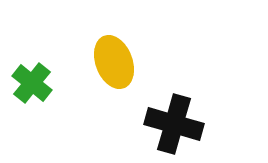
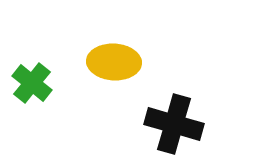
yellow ellipse: rotated 66 degrees counterclockwise
